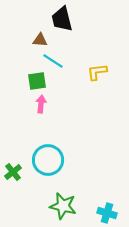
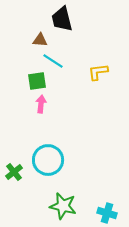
yellow L-shape: moved 1 px right
green cross: moved 1 px right
